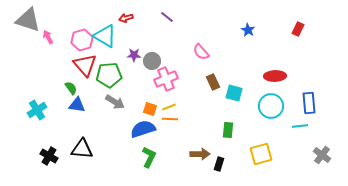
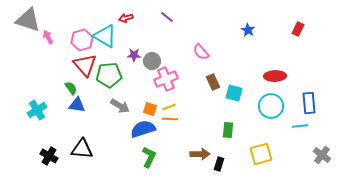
gray arrow: moved 5 px right, 4 px down
